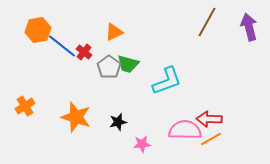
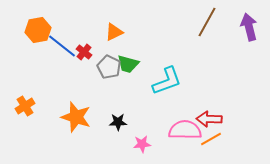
gray pentagon: rotated 10 degrees counterclockwise
black star: rotated 12 degrees clockwise
